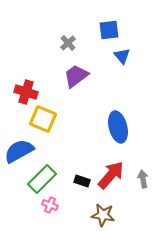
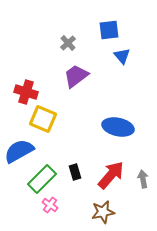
blue ellipse: rotated 64 degrees counterclockwise
black rectangle: moved 7 px left, 9 px up; rotated 56 degrees clockwise
pink cross: rotated 14 degrees clockwise
brown star: moved 3 px up; rotated 20 degrees counterclockwise
